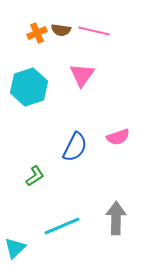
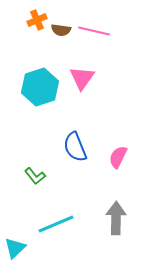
orange cross: moved 13 px up
pink triangle: moved 3 px down
cyan hexagon: moved 11 px right
pink semicircle: moved 20 px down; rotated 135 degrees clockwise
blue semicircle: rotated 132 degrees clockwise
green L-shape: rotated 85 degrees clockwise
cyan line: moved 6 px left, 2 px up
